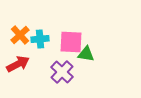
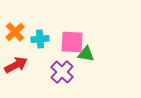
orange cross: moved 5 px left, 3 px up
pink square: moved 1 px right
red arrow: moved 2 px left, 1 px down
